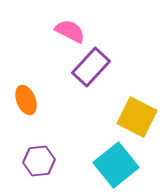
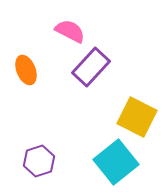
orange ellipse: moved 30 px up
purple hexagon: rotated 12 degrees counterclockwise
cyan square: moved 3 px up
